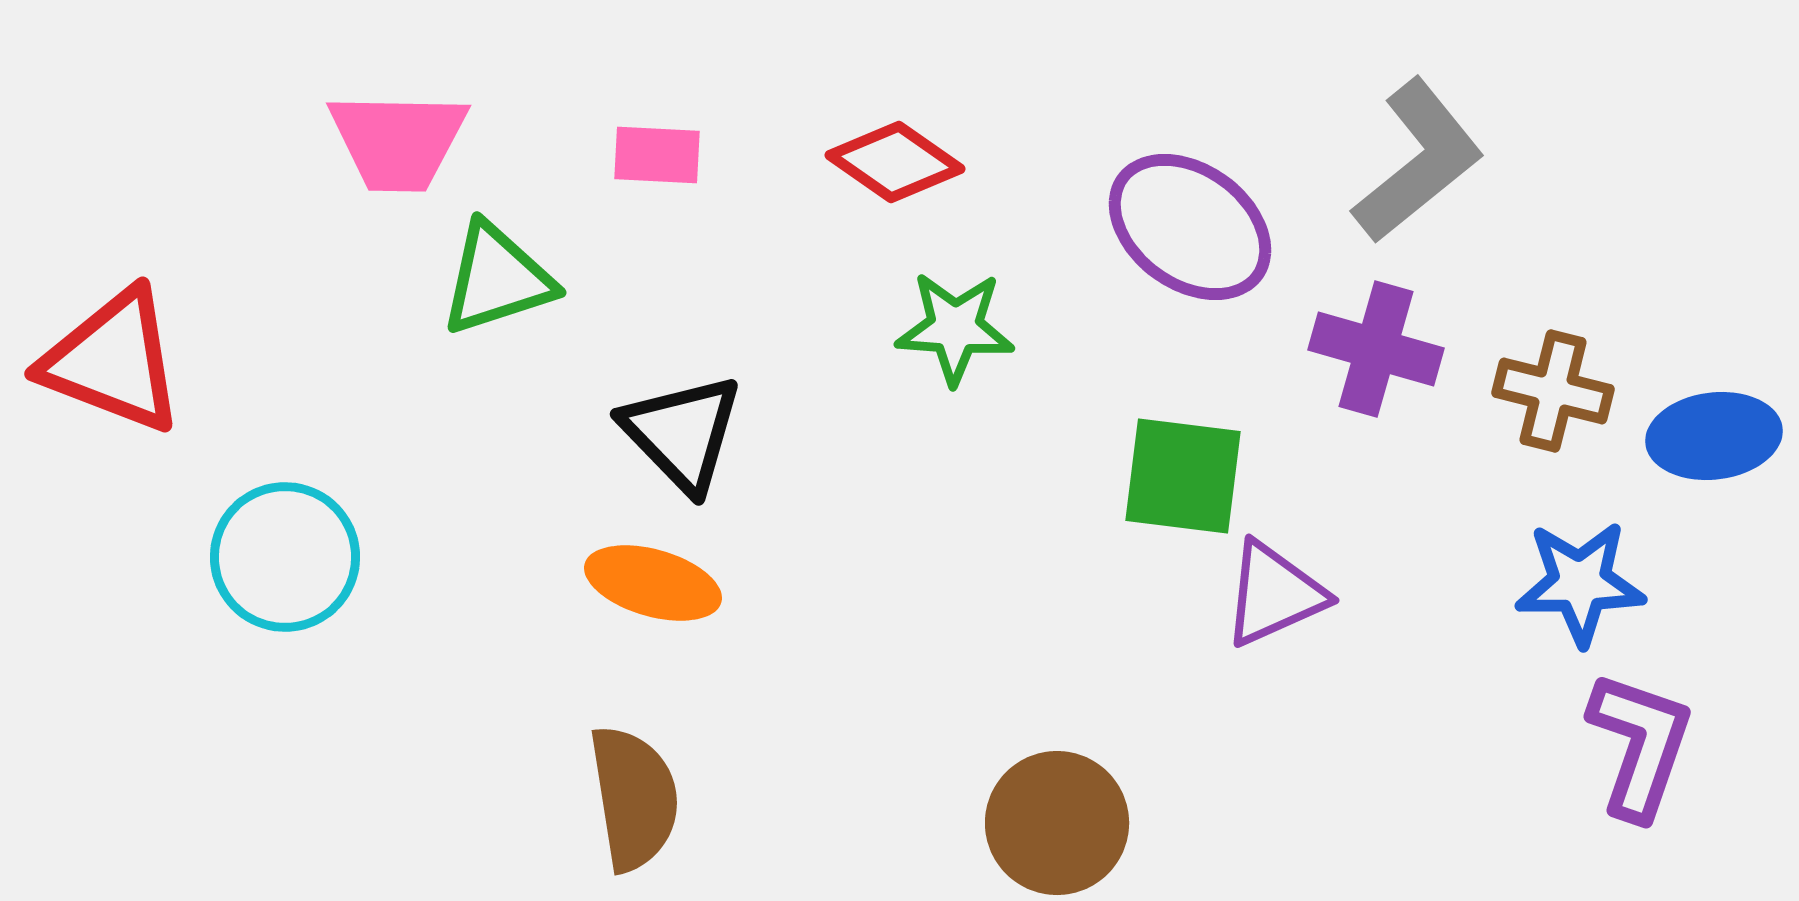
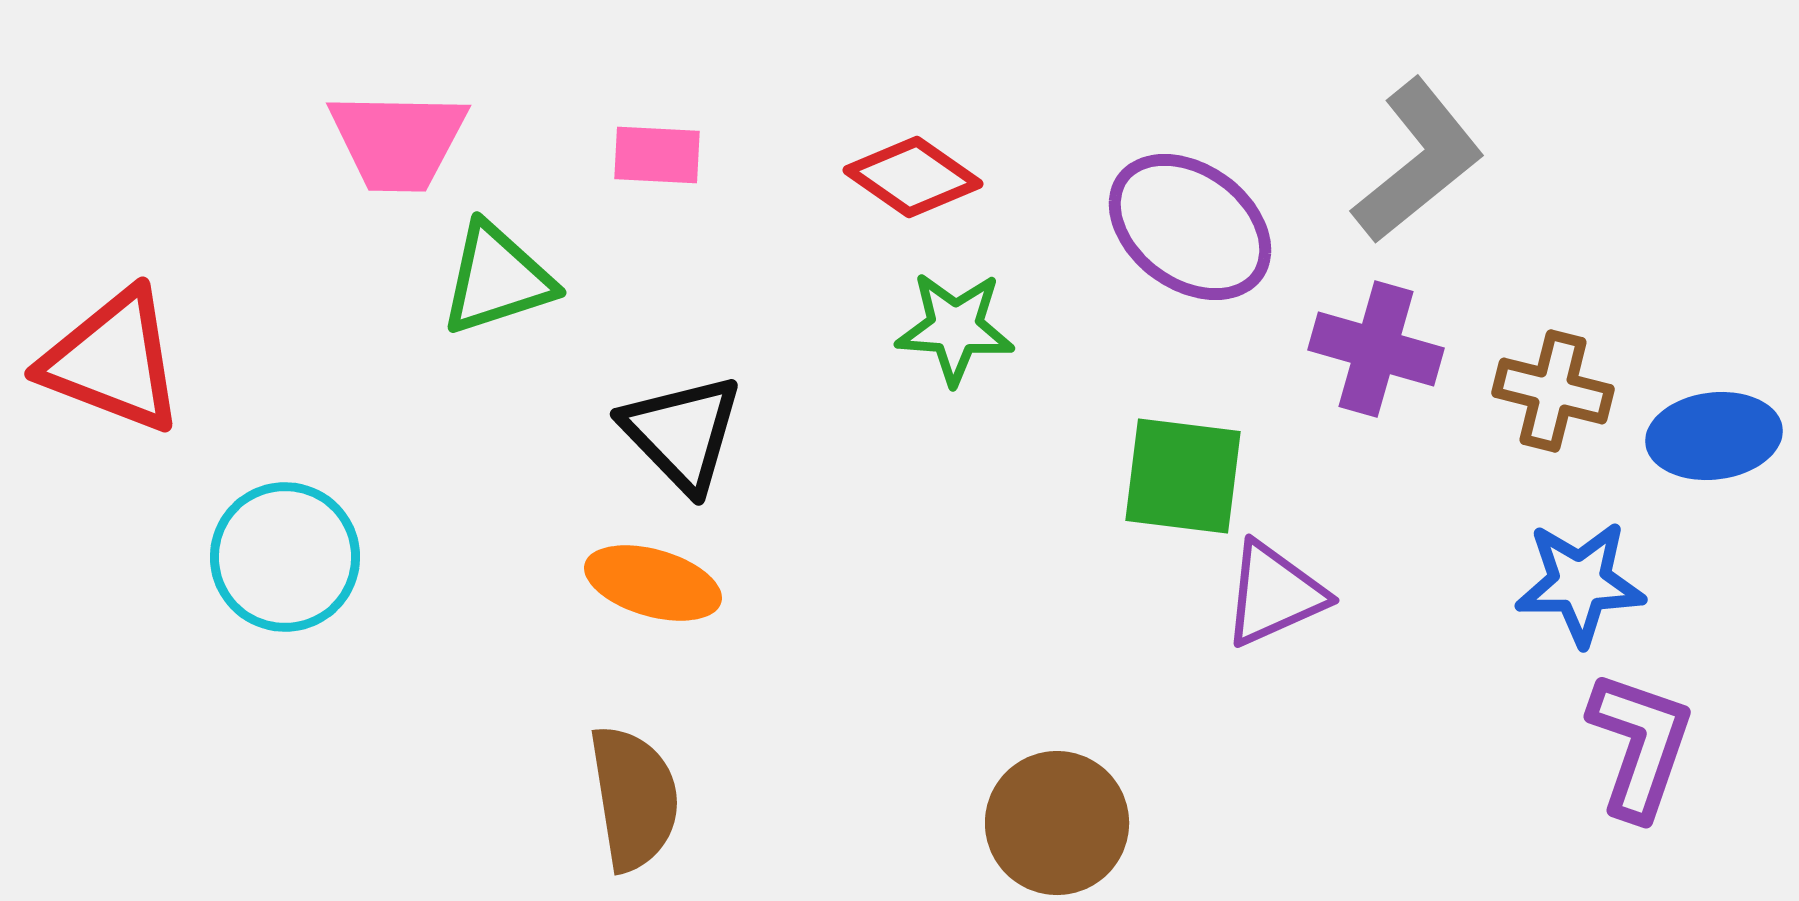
red diamond: moved 18 px right, 15 px down
